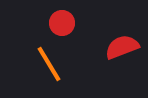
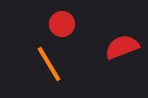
red circle: moved 1 px down
